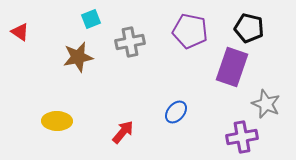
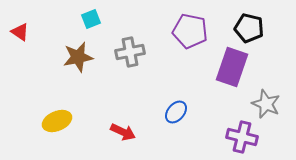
gray cross: moved 10 px down
yellow ellipse: rotated 24 degrees counterclockwise
red arrow: rotated 75 degrees clockwise
purple cross: rotated 24 degrees clockwise
